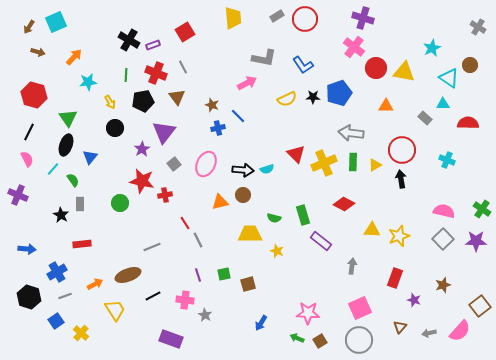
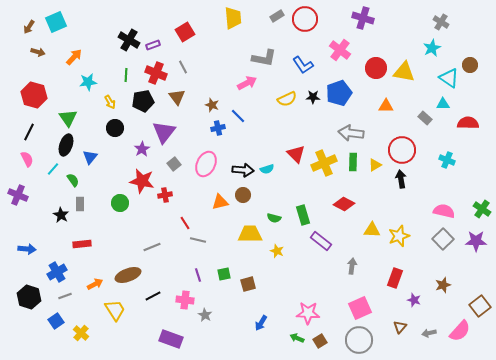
gray cross at (478, 27): moved 37 px left, 5 px up
pink cross at (354, 47): moved 14 px left, 3 px down
gray line at (198, 240): rotated 49 degrees counterclockwise
